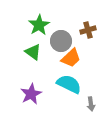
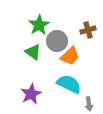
gray circle: moved 4 px left
orange trapezoid: moved 1 px left, 2 px up
gray arrow: moved 2 px left
